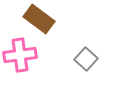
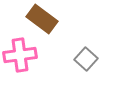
brown rectangle: moved 3 px right
